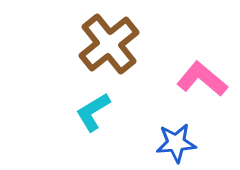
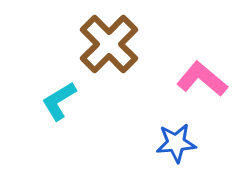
brown cross: rotated 6 degrees counterclockwise
cyan L-shape: moved 34 px left, 11 px up
